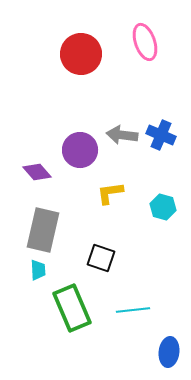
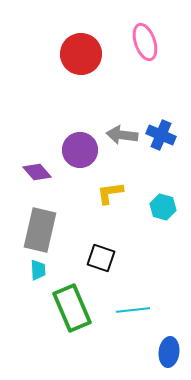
gray rectangle: moved 3 px left
